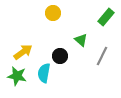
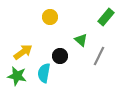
yellow circle: moved 3 px left, 4 px down
gray line: moved 3 px left
